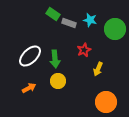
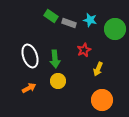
green rectangle: moved 2 px left, 2 px down
white ellipse: rotated 65 degrees counterclockwise
orange circle: moved 4 px left, 2 px up
